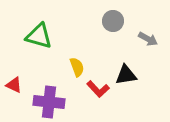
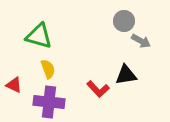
gray circle: moved 11 px right
gray arrow: moved 7 px left, 2 px down
yellow semicircle: moved 29 px left, 2 px down
